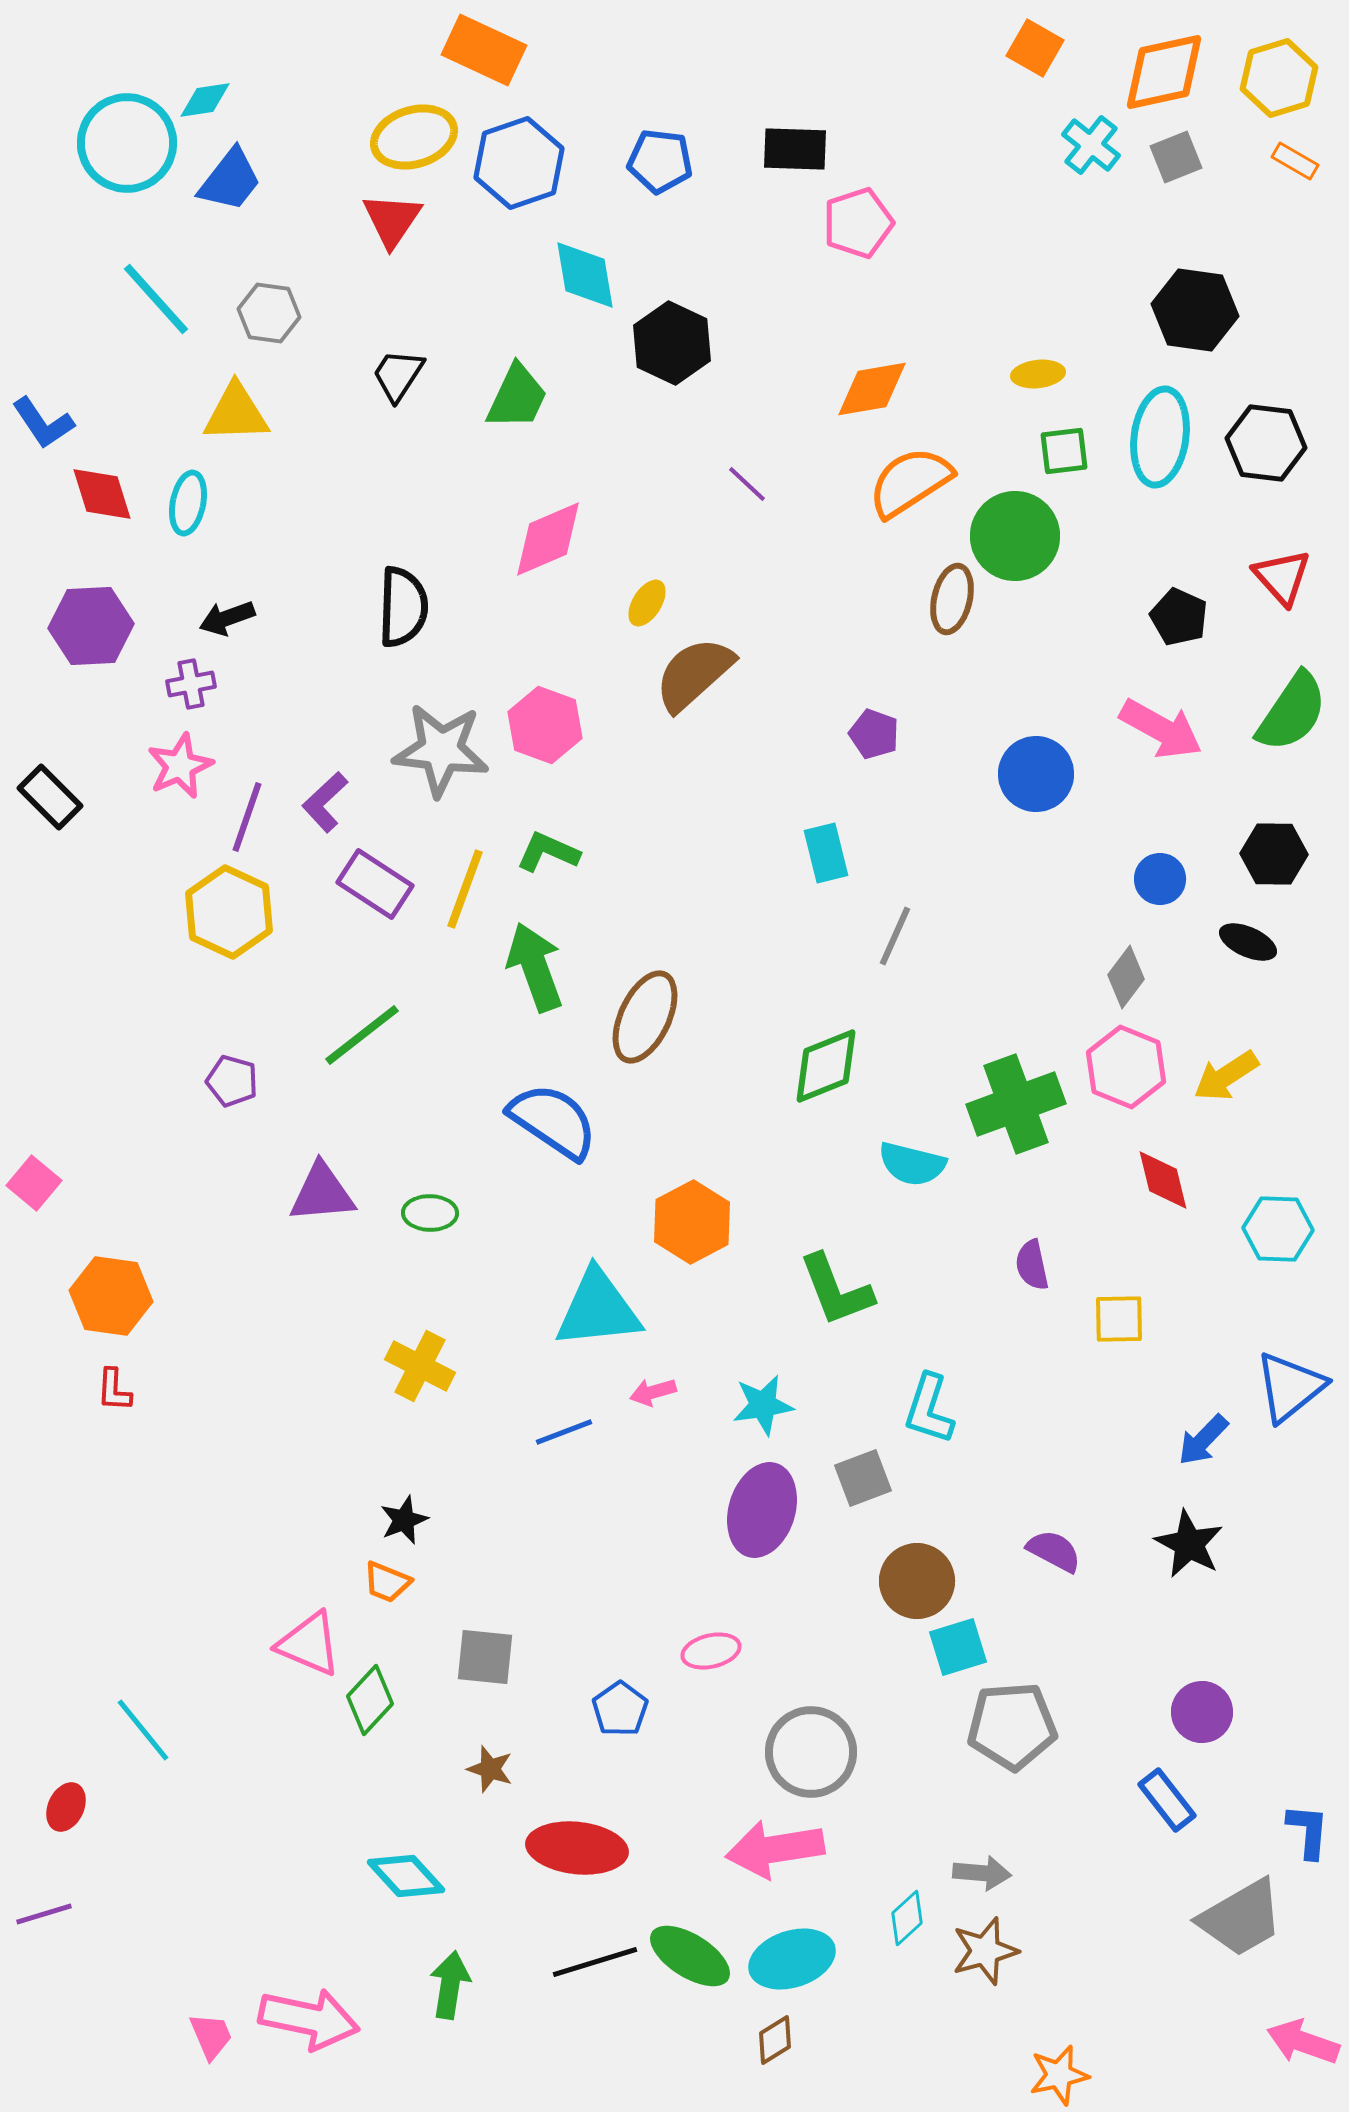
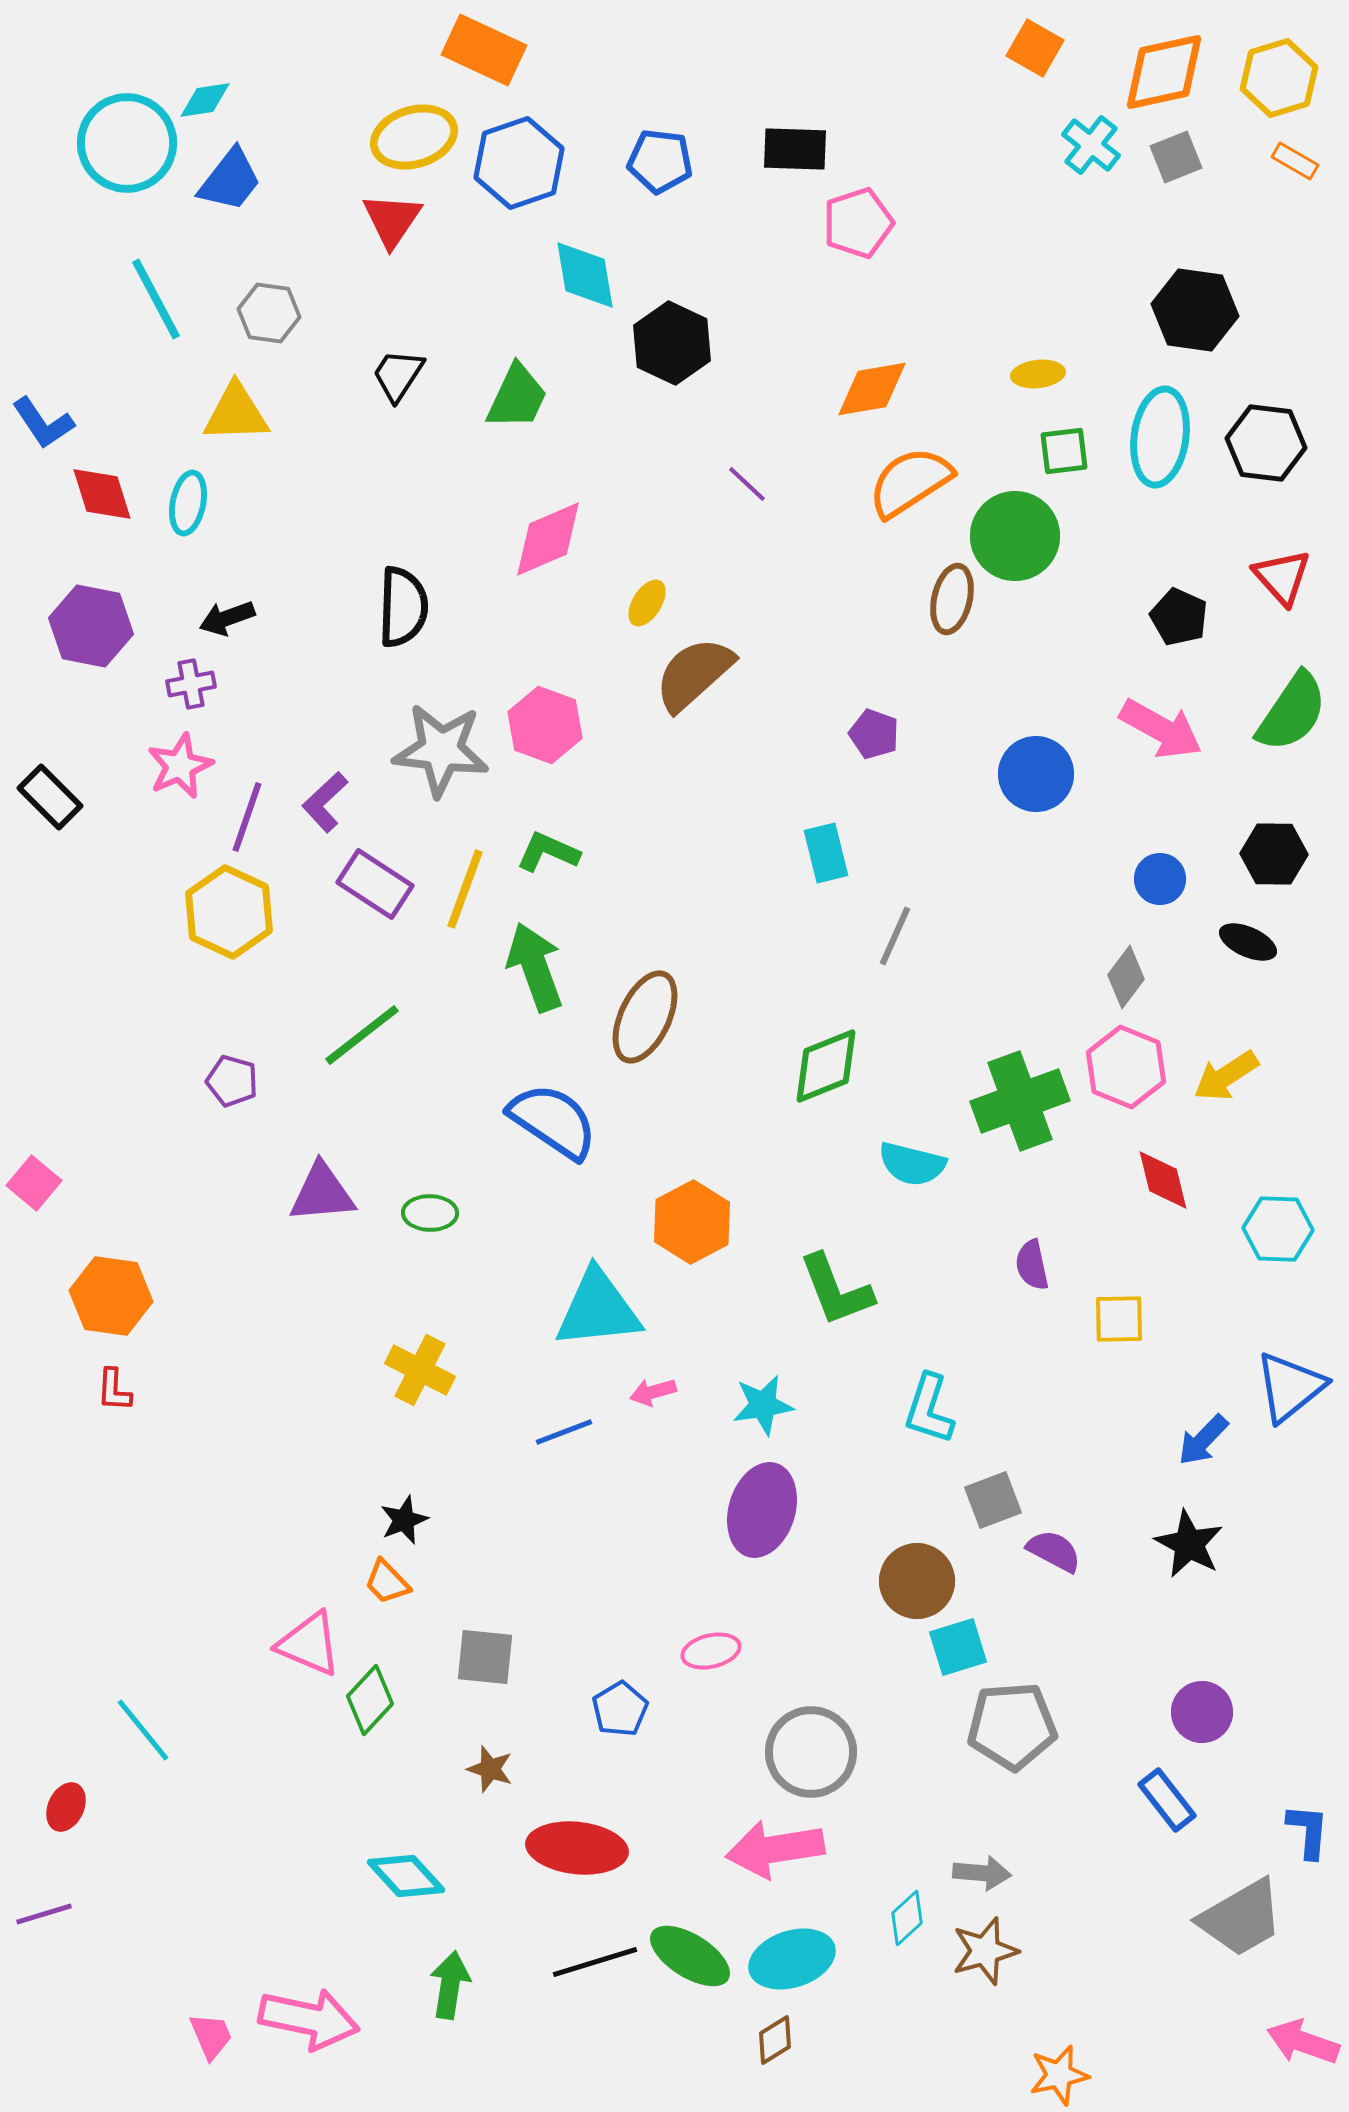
cyan line at (156, 299): rotated 14 degrees clockwise
purple hexagon at (91, 626): rotated 14 degrees clockwise
green cross at (1016, 1104): moved 4 px right, 3 px up
yellow cross at (420, 1366): moved 4 px down
gray square at (863, 1478): moved 130 px right, 22 px down
orange trapezoid at (387, 1582): rotated 24 degrees clockwise
blue pentagon at (620, 1709): rotated 4 degrees clockwise
